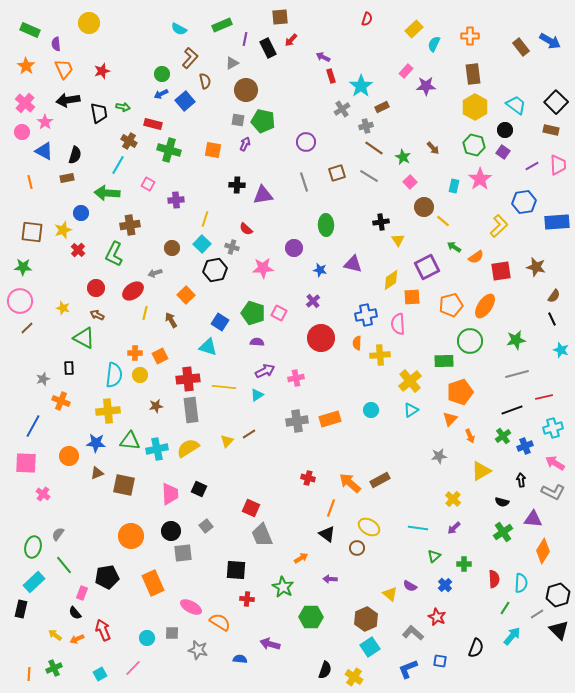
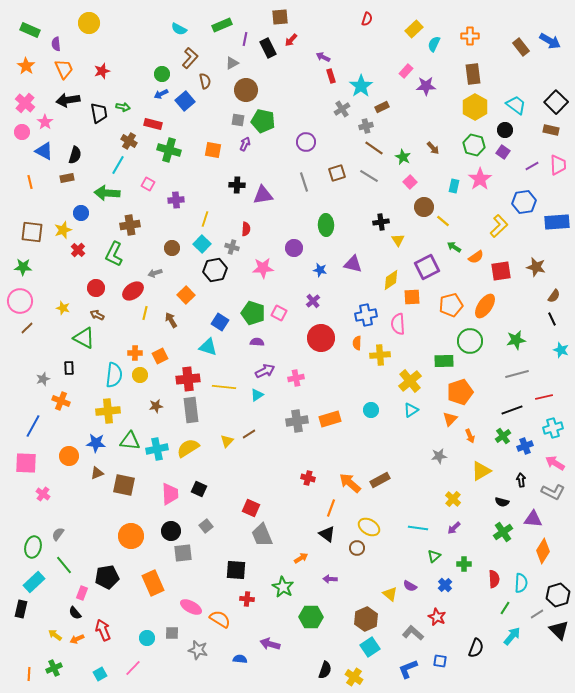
red semicircle at (246, 229): rotated 128 degrees counterclockwise
orange semicircle at (220, 622): moved 3 px up
